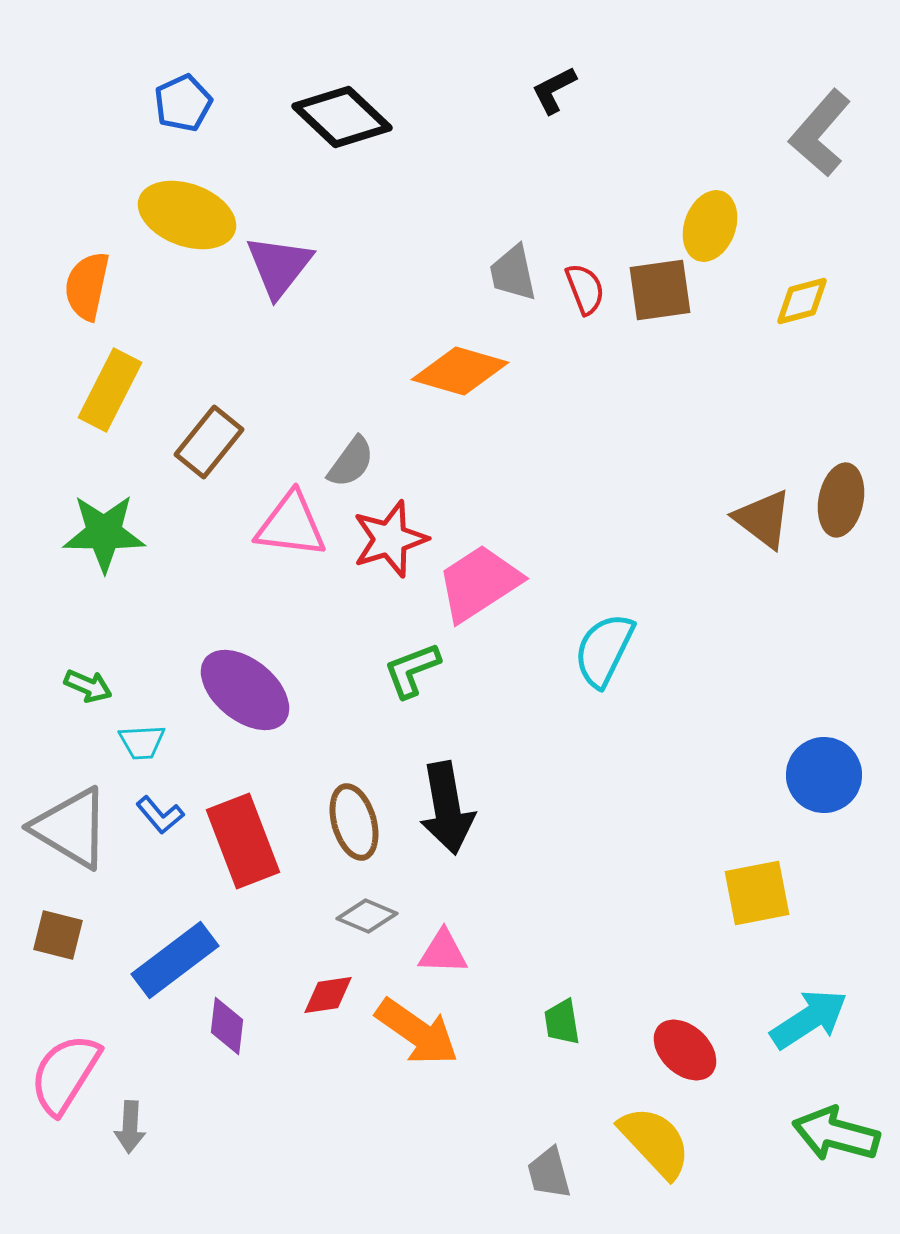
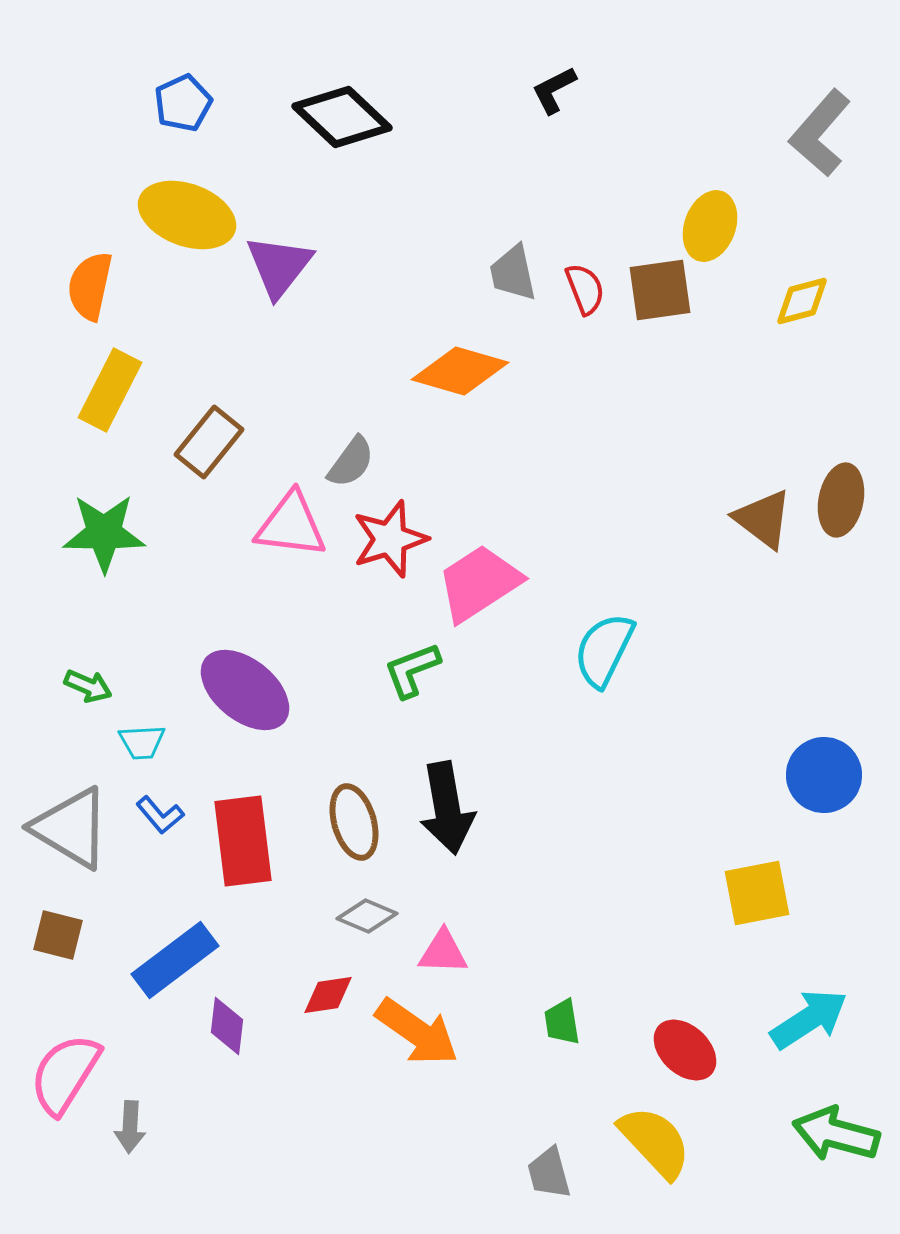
orange semicircle at (87, 286): moved 3 px right
red rectangle at (243, 841): rotated 14 degrees clockwise
